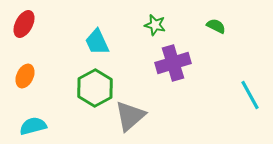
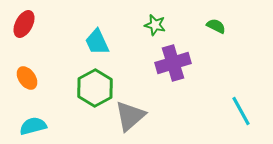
orange ellipse: moved 2 px right, 2 px down; rotated 60 degrees counterclockwise
cyan line: moved 9 px left, 16 px down
